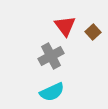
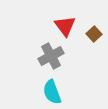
brown square: moved 1 px right, 2 px down
cyan semicircle: rotated 95 degrees clockwise
